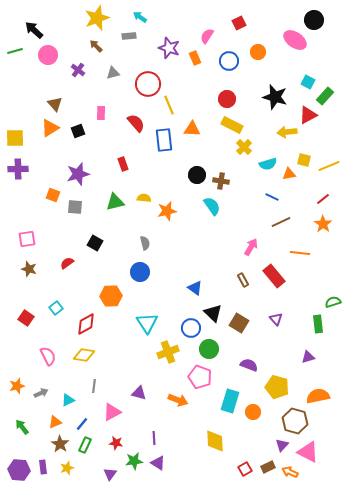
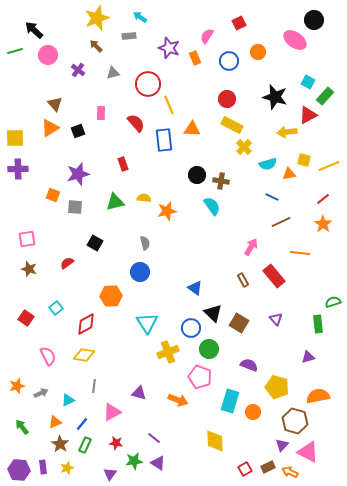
purple line at (154, 438): rotated 48 degrees counterclockwise
